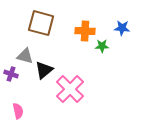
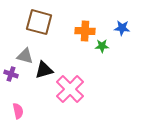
brown square: moved 2 px left, 1 px up
black triangle: rotated 24 degrees clockwise
